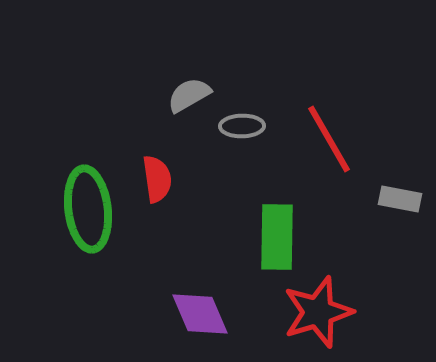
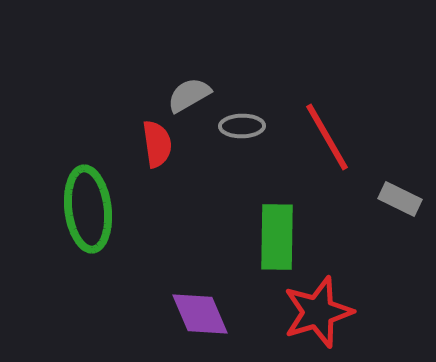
red line: moved 2 px left, 2 px up
red semicircle: moved 35 px up
gray rectangle: rotated 15 degrees clockwise
